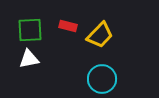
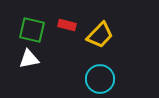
red rectangle: moved 1 px left, 1 px up
green square: moved 2 px right; rotated 16 degrees clockwise
cyan circle: moved 2 px left
